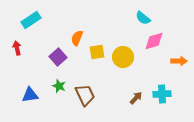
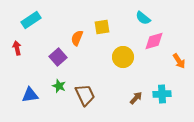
yellow square: moved 5 px right, 25 px up
orange arrow: rotated 56 degrees clockwise
